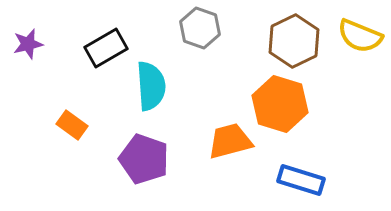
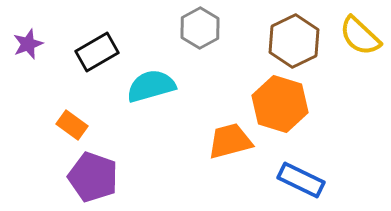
gray hexagon: rotated 12 degrees clockwise
yellow semicircle: rotated 21 degrees clockwise
purple star: rotated 8 degrees counterclockwise
black rectangle: moved 9 px left, 4 px down
cyan semicircle: rotated 102 degrees counterclockwise
purple pentagon: moved 51 px left, 18 px down
blue rectangle: rotated 9 degrees clockwise
